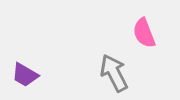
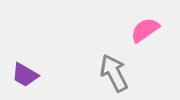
pink semicircle: moved 1 px right, 3 px up; rotated 76 degrees clockwise
